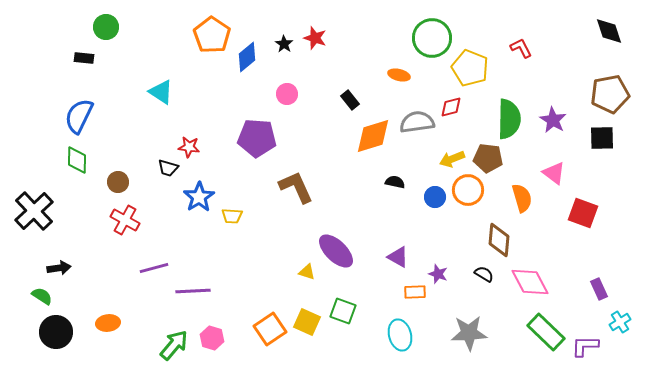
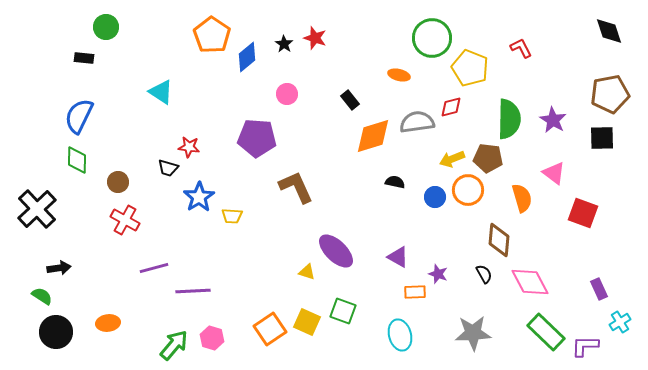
black cross at (34, 211): moved 3 px right, 2 px up
black semicircle at (484, 274): rotated 30 degrees clockwise
gray star at (469, 333): moved 4 px right
